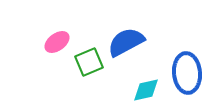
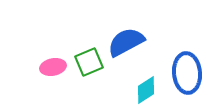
pink ellipse: moved 4 px left, 25 px down; rotated 25 degrees clockwise
cyan diamond: rotated 20 degrees counterclockwise
